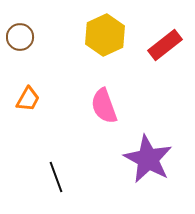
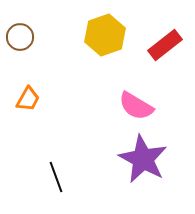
yellow hexagon: rotated 6 degrees clockwise
pink semicircle: moved 32 px right; rotated 39 degrees counterclockwise
purple star: moved 5 px left
